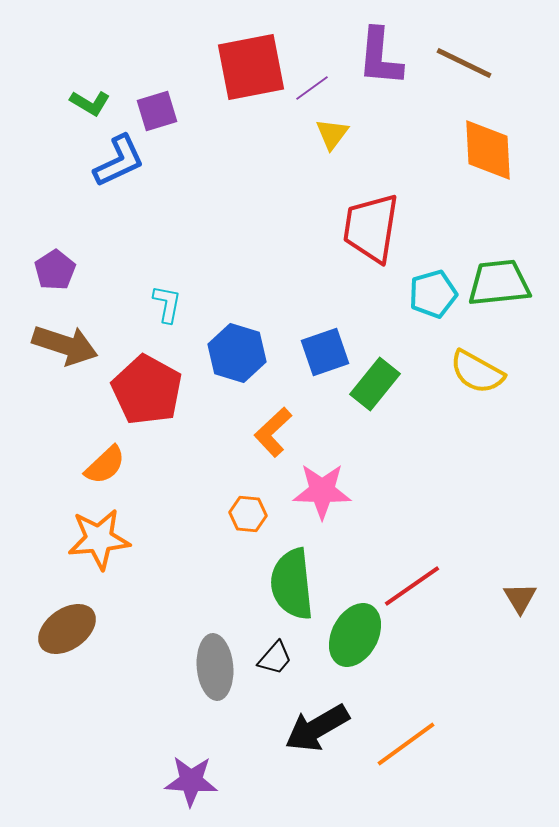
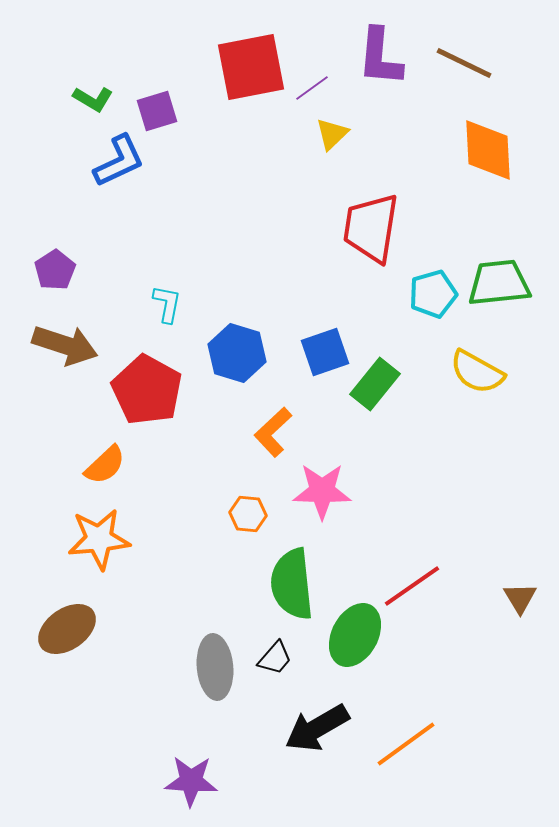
green L-shape: moved 3 px right, 4 px up
yellow triangle: rotated 9 degrees clockwise
